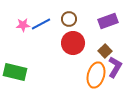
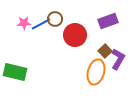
brown circle: moved 14 px left
pink star: moved 1 px right, 2 px up
red circle: moved 2 px right, 8 px up
purple L-shape: moved 3 px right, 8 px up
orange ellipse: moved 3 px up
